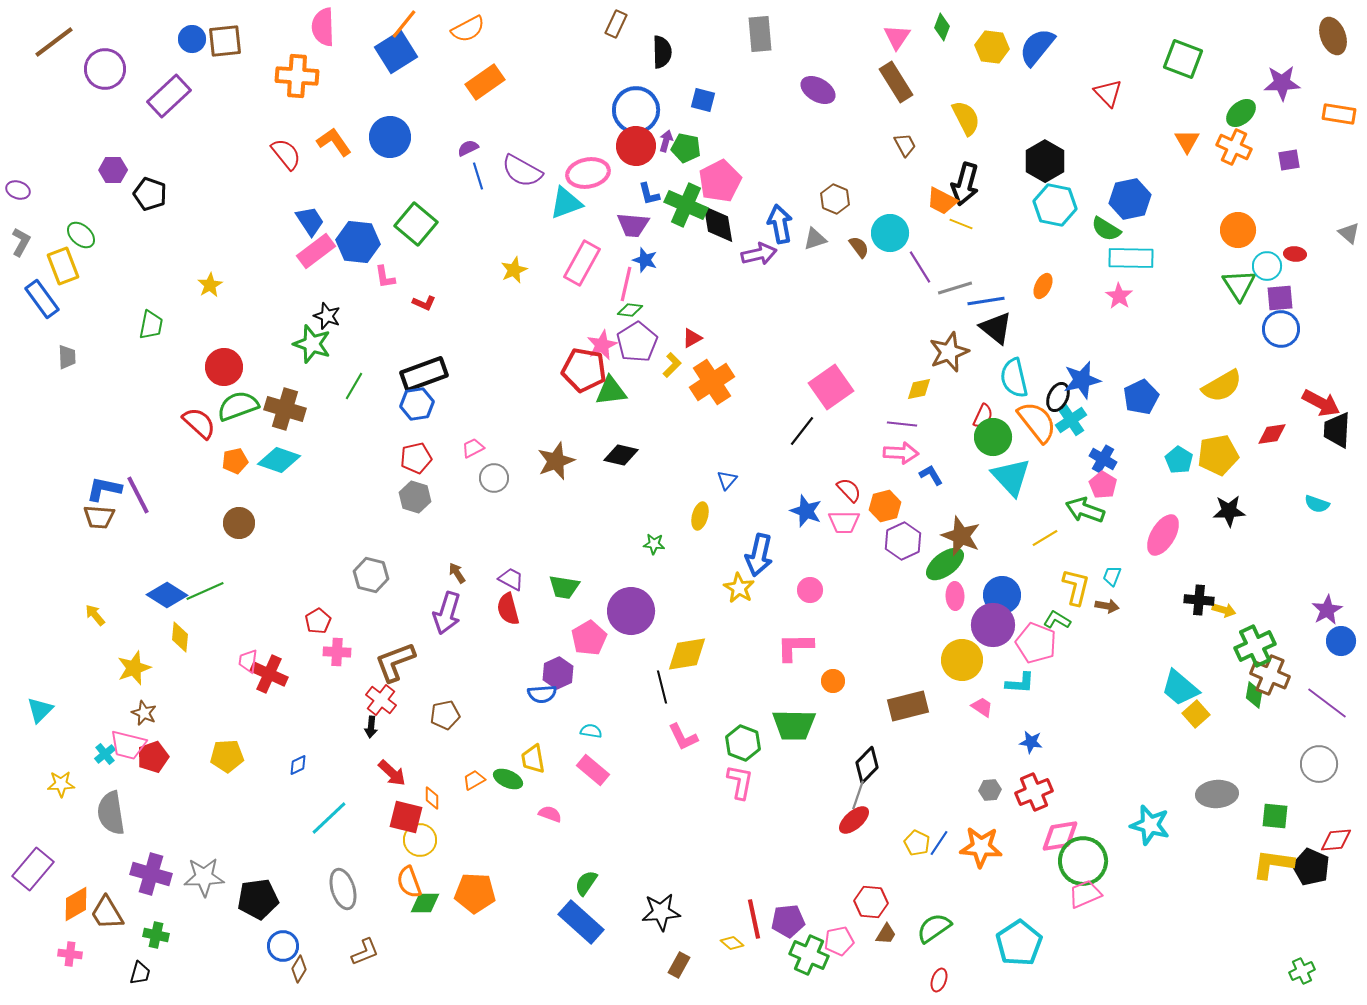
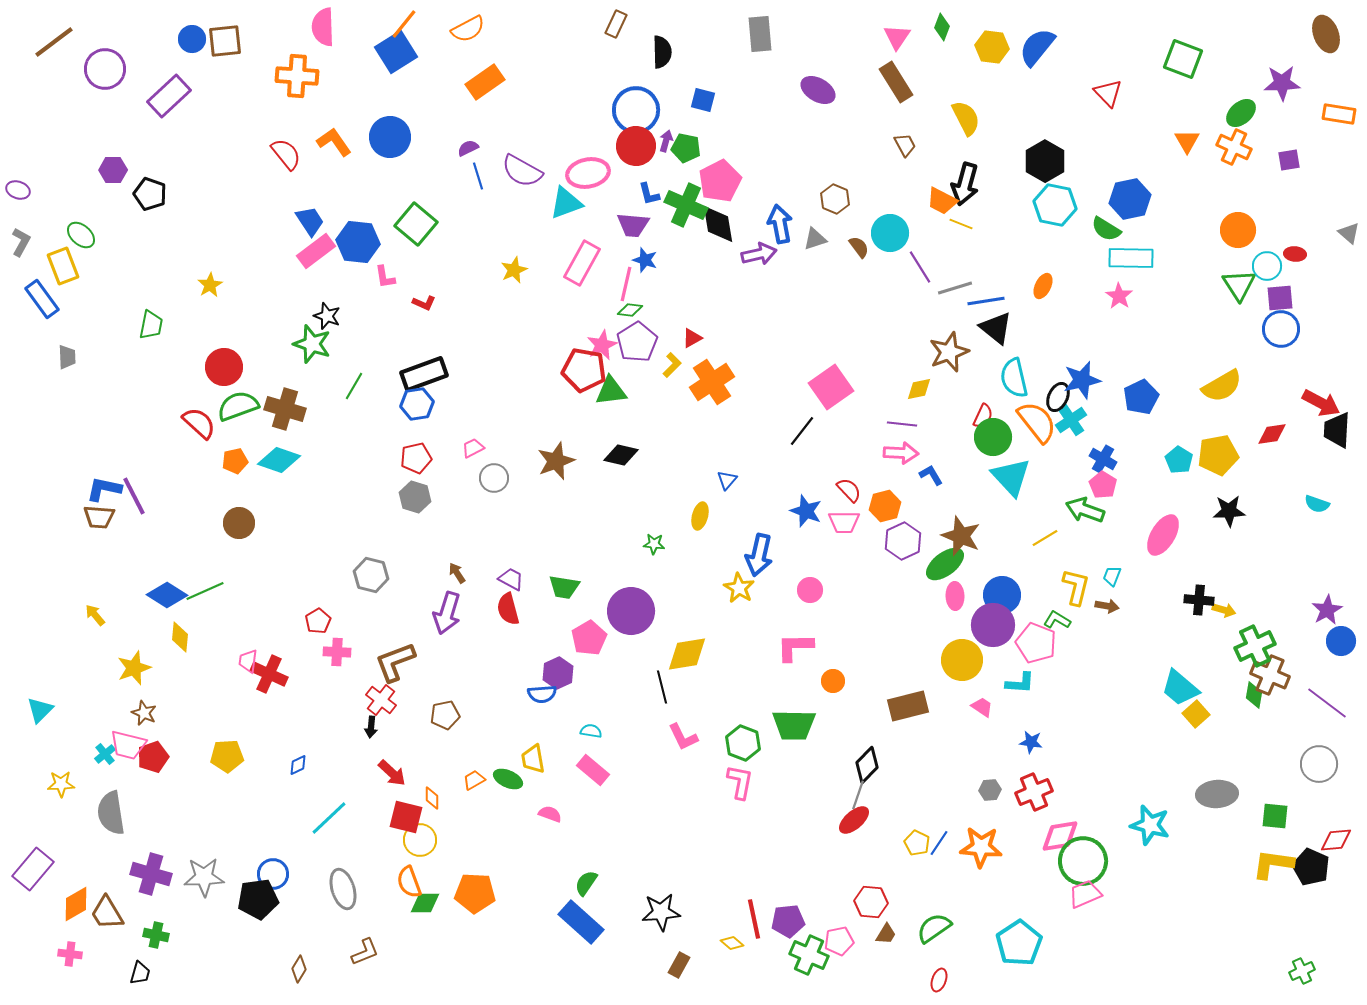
brown ellipse at (1333, 36): moved 7 px left, 2 px up
purple line at (138, 495): moved 4 px left, 1 px down
blue circle at (283, 946): moved 10 px left, 72 px up
